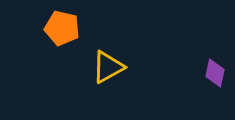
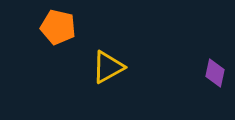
orange pentagon: moved 4 px left, 1 px up
